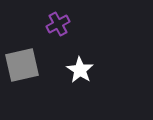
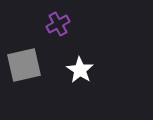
gray square: moved 2 px right
